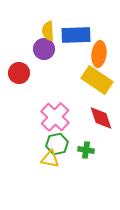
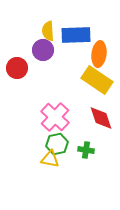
purple circle: moved 1 px left, 1 px down
red circle: moved 2 px left, 5 px up
